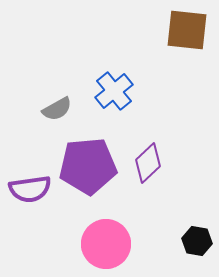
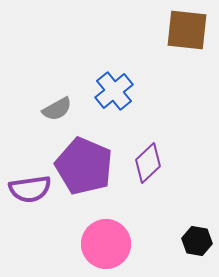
purple pentagon: moved 4 px left; rotated 28 degrees clockwise
